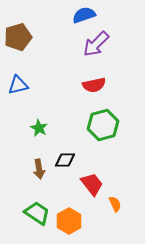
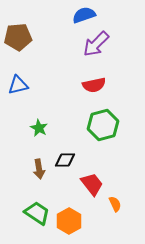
brown pentagon: rotated 12 degrees clockwise
